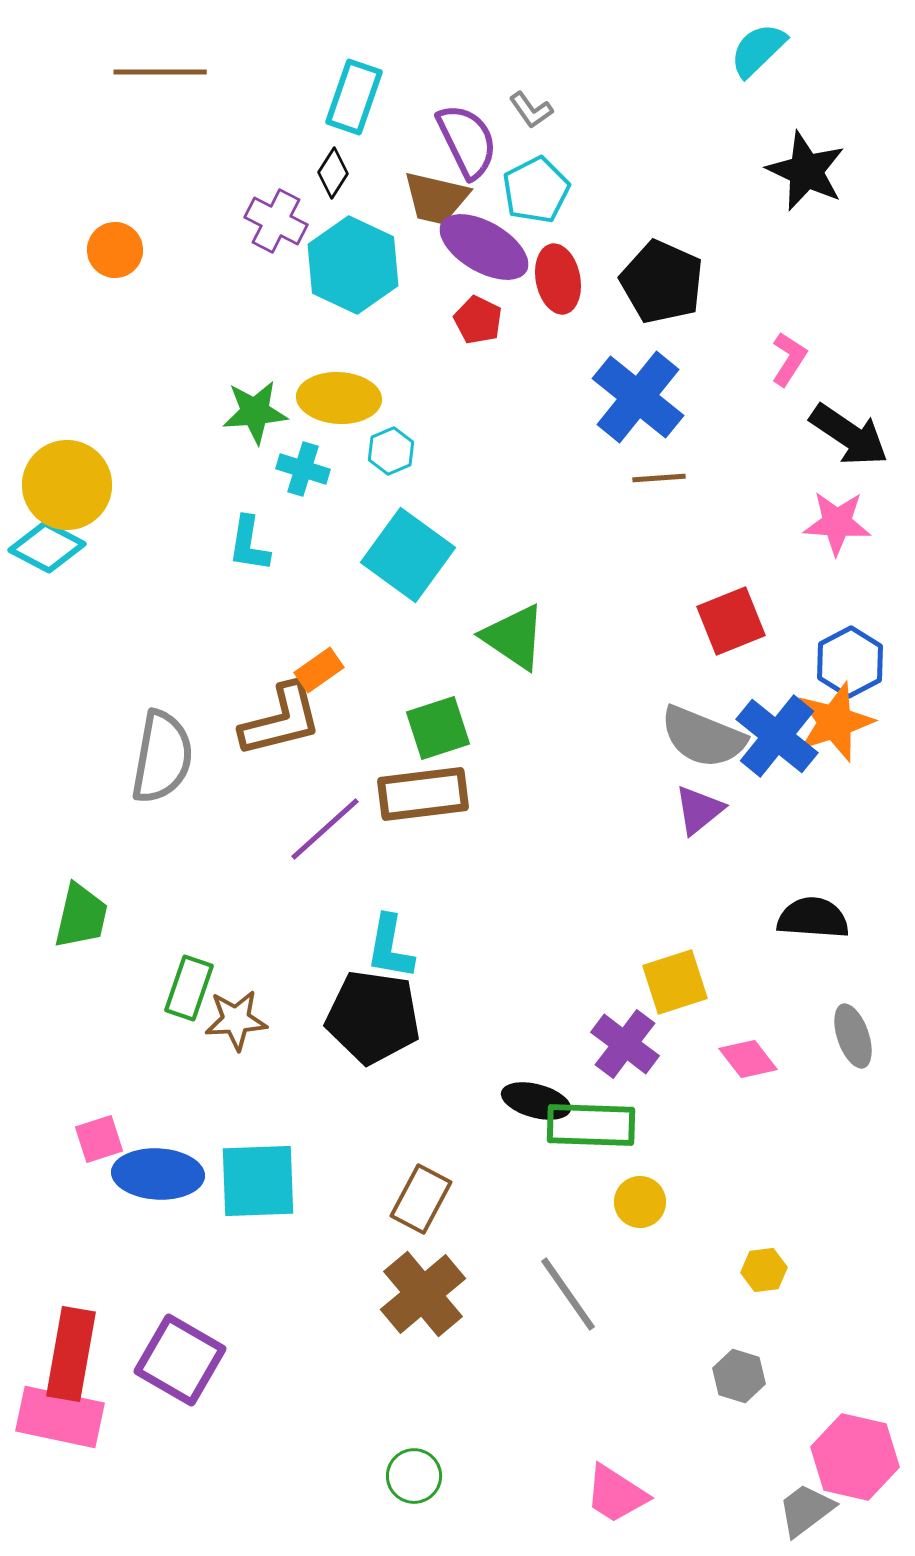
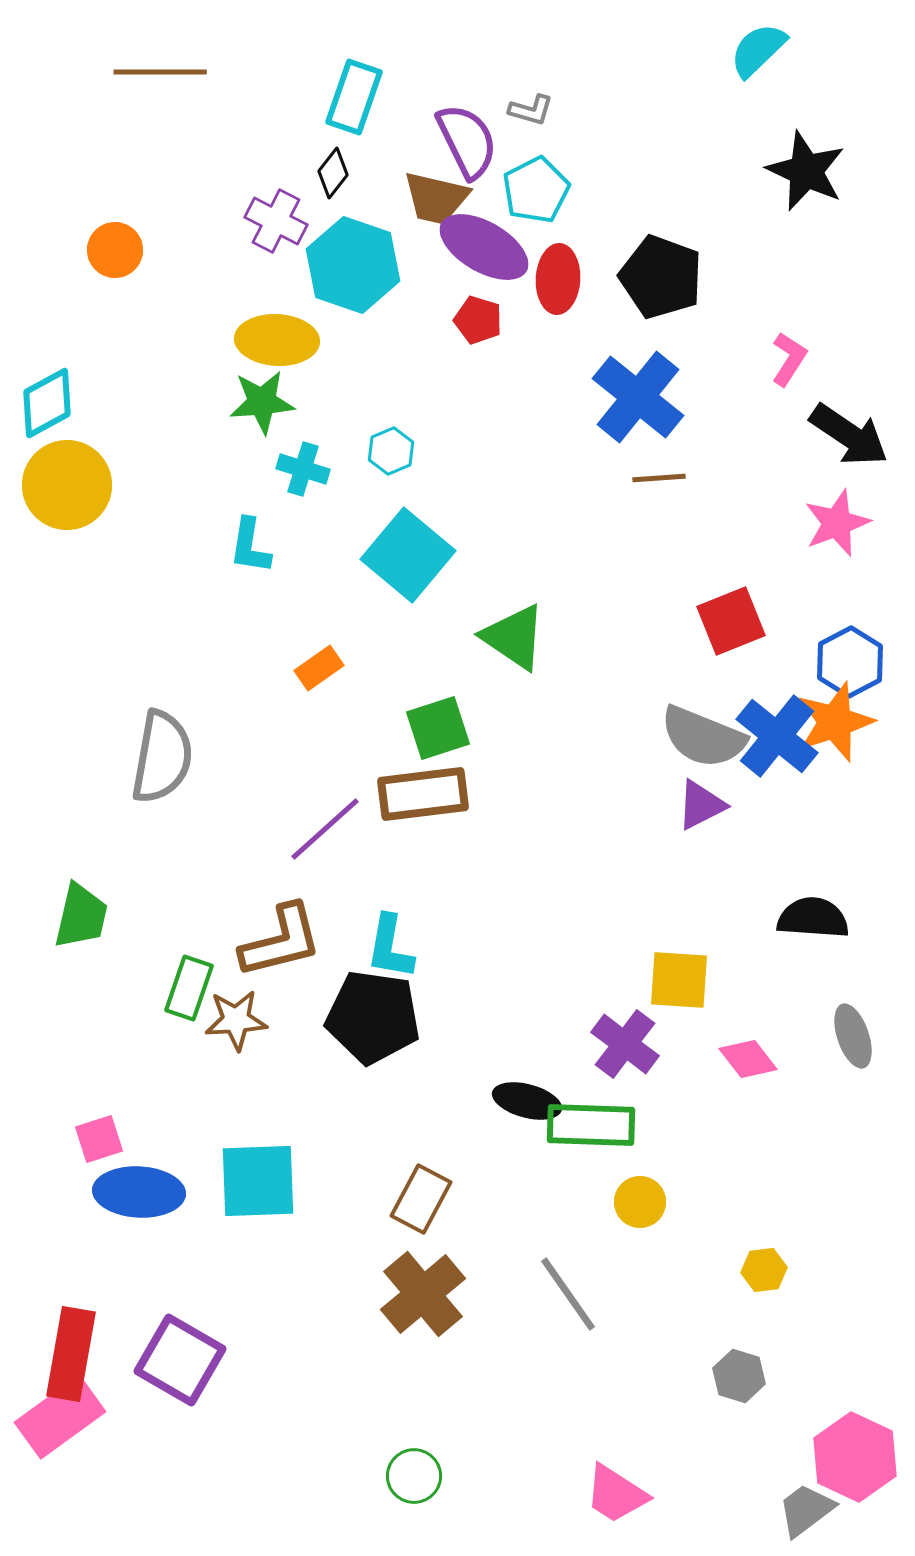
gray L-shape at (531, 110): rotated 39 degrees counterclockwise
black diamond at (333, 173): rotated 6 degrees clockwise
cyan hexagon at (353, 265): rotated 6 degrees counterclockwise
red ellipse at (558, 279): rotated 14 degrees clockwise
black pentagon at (662, 282): moved 1 px left, 5 px up; rotated 4 degrees counterclockwise
red pentagon at (478, 320): rotated 9 degrees counterclockwise
yellow ellipse at (339, 398): moved 62 px left, 58 px up
green star at (255, 412): moved 7 px right, 10 px up
pink star at (837, 523): rotated 24 degrees counterclockwise
cyan L-shape at (249, 544): moved 1 px right, 2 px down
cyan diamond at (47, 547): moved 144 px up; rotated 56 degrees counterclockwise
cyan square at (408, 555): rotated 4 degrees clockwise
orange rectangle at (319, 670): moved 2 px up
brown L-shape at (281, 720): moved 221 px down
purple triangle at (699, 810): moved 2 px right, 5 px up; rotated 12 degrees clockwise
yellow square at (675, 982): moved 4 px right, 2 px up; rotated 22 degrees clockwise
black ellipse at (536, 1101): moved 9 px left
blue ellipse at (158, 1174): moved 19 px left, 18 px down
pink rectangle at (60, 1417): rotated 48 degrees counterclockwise
pink hexagon at (855, 1457): rotated 12 degrees clockwise
